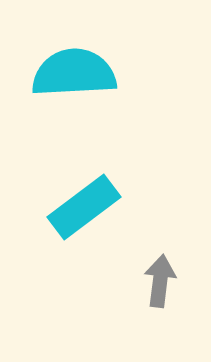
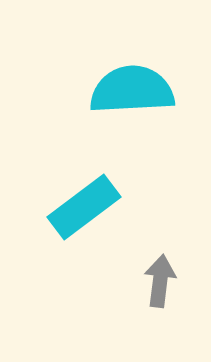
cyan semicircle: moved 58 px right, 17 px down
